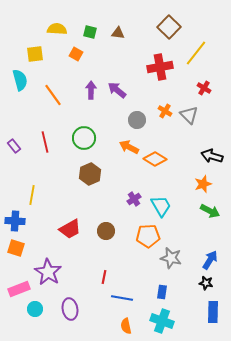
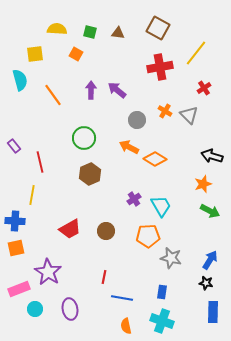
brown square at (169, 27): moved 11 px left, 1 px down; rotated 15 degrees counterclockwise
red cross at (204, 88): rotated 24 degrees clockwise
red line at (45, 142): moved 5 px left, 20 px down
orange square at (16, 248): rotated 30 degrees counterclockwise
